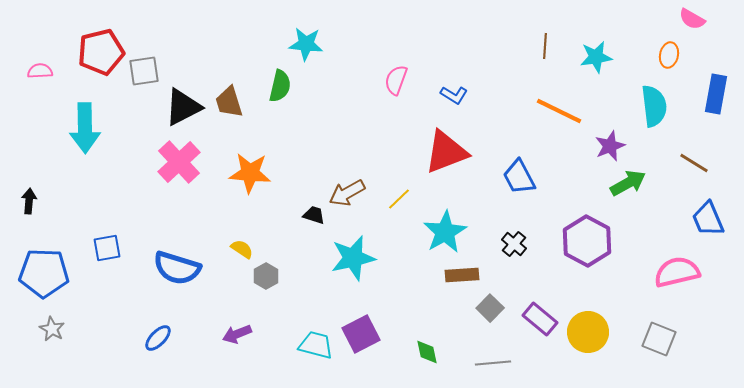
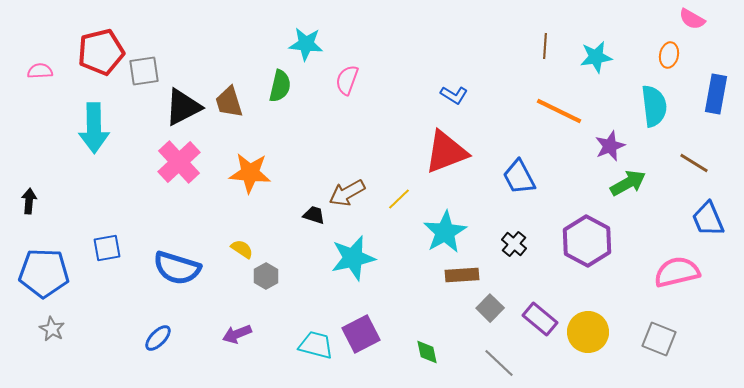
pink semicircle at (396, 80): moved 49 px left
cyan arrow at (85, 128): moved 9 px right
gray line at (493, 363): moved 6 px right; rotated 48 degrees clockwise
